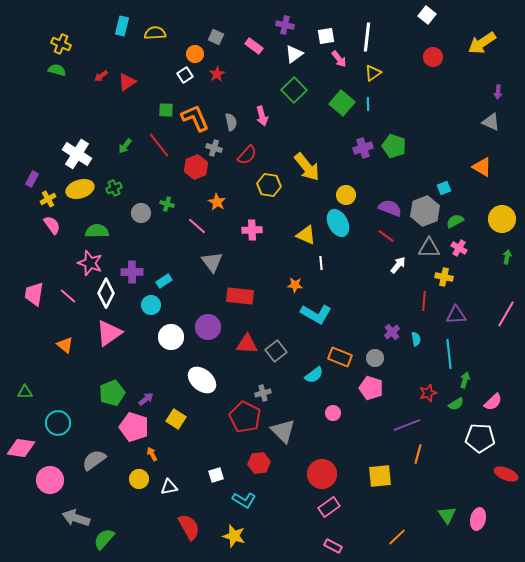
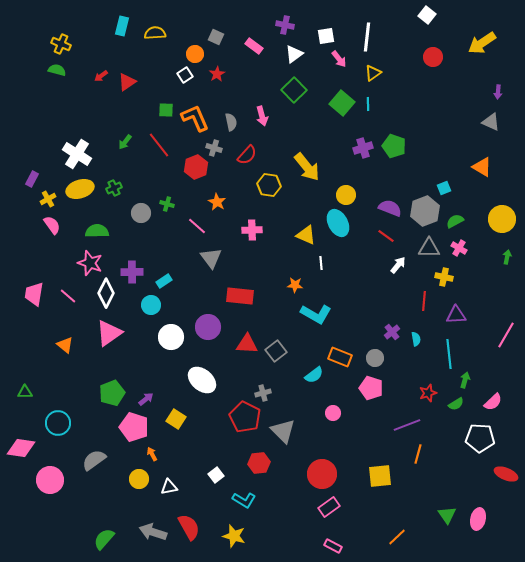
green arrow at (125, 146): moved 4 px up
gray triangle at (212, 262): moved 1 px left, 4 px up
pink line at (506, 314): moved 21 px down
white square at (216, 475): rotated 21 degrees counterclockwise
gray arrow at (76, 518): moved 77 px right, 14 px down
